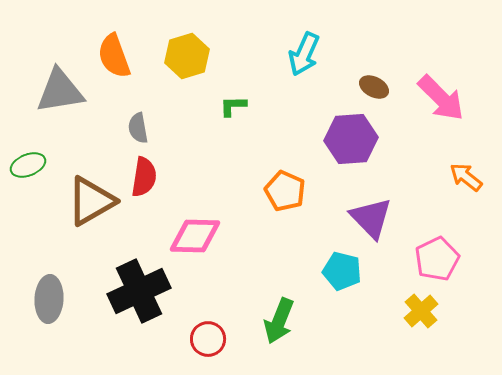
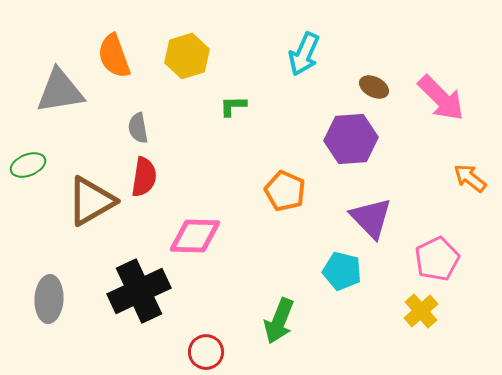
orange arrow: moved 4 px right, 1 px down
red circle: moved 2 px left, 13 px down
